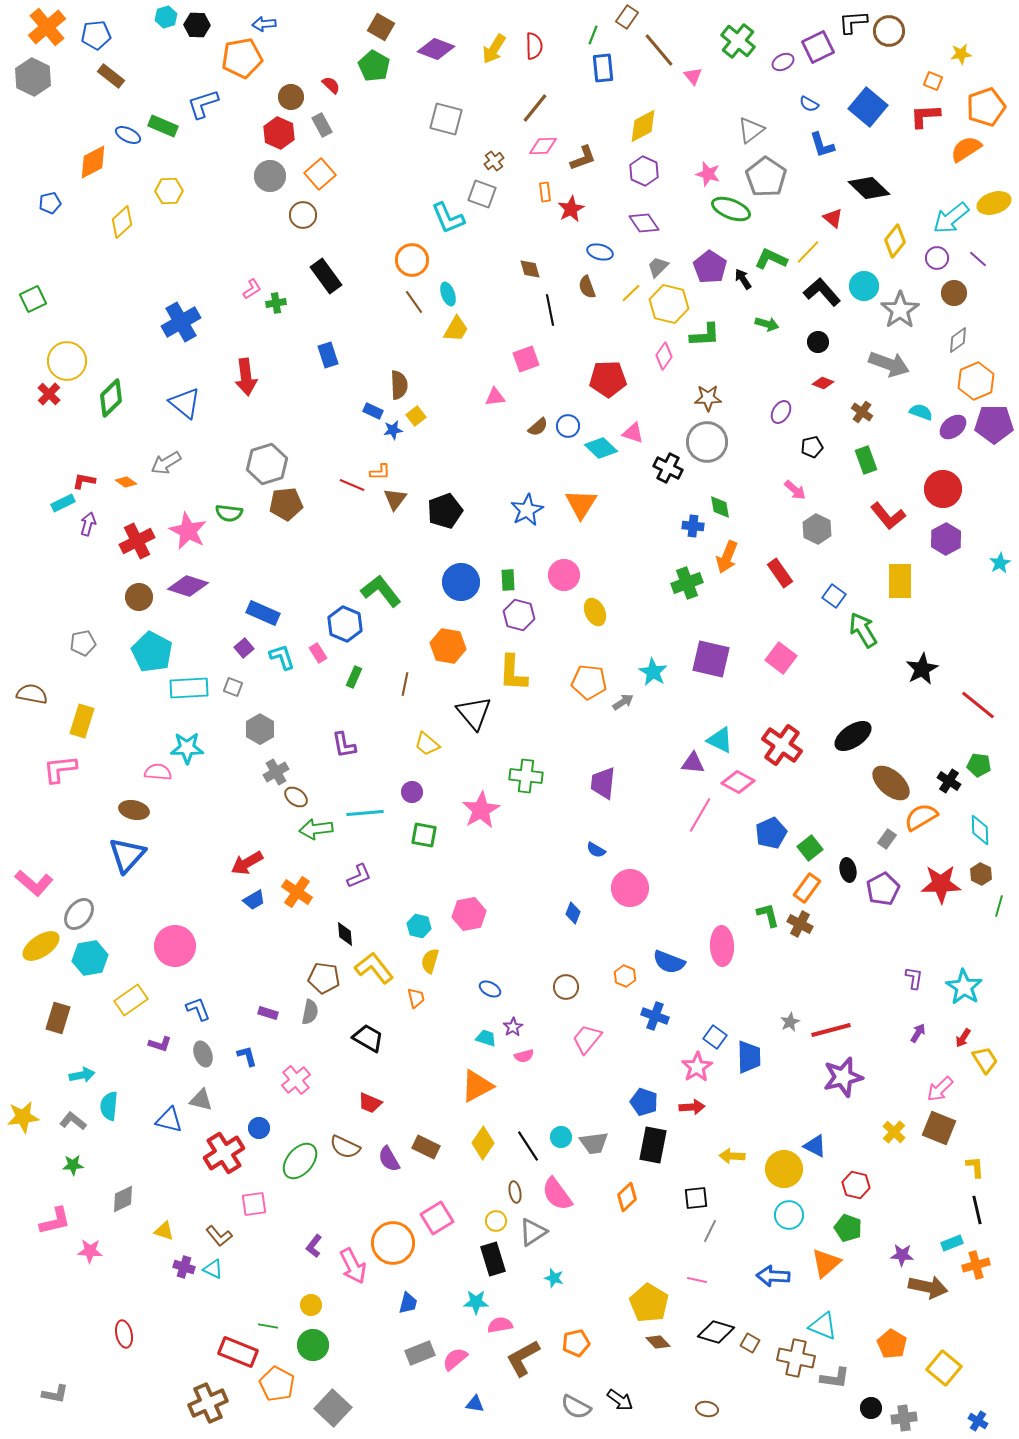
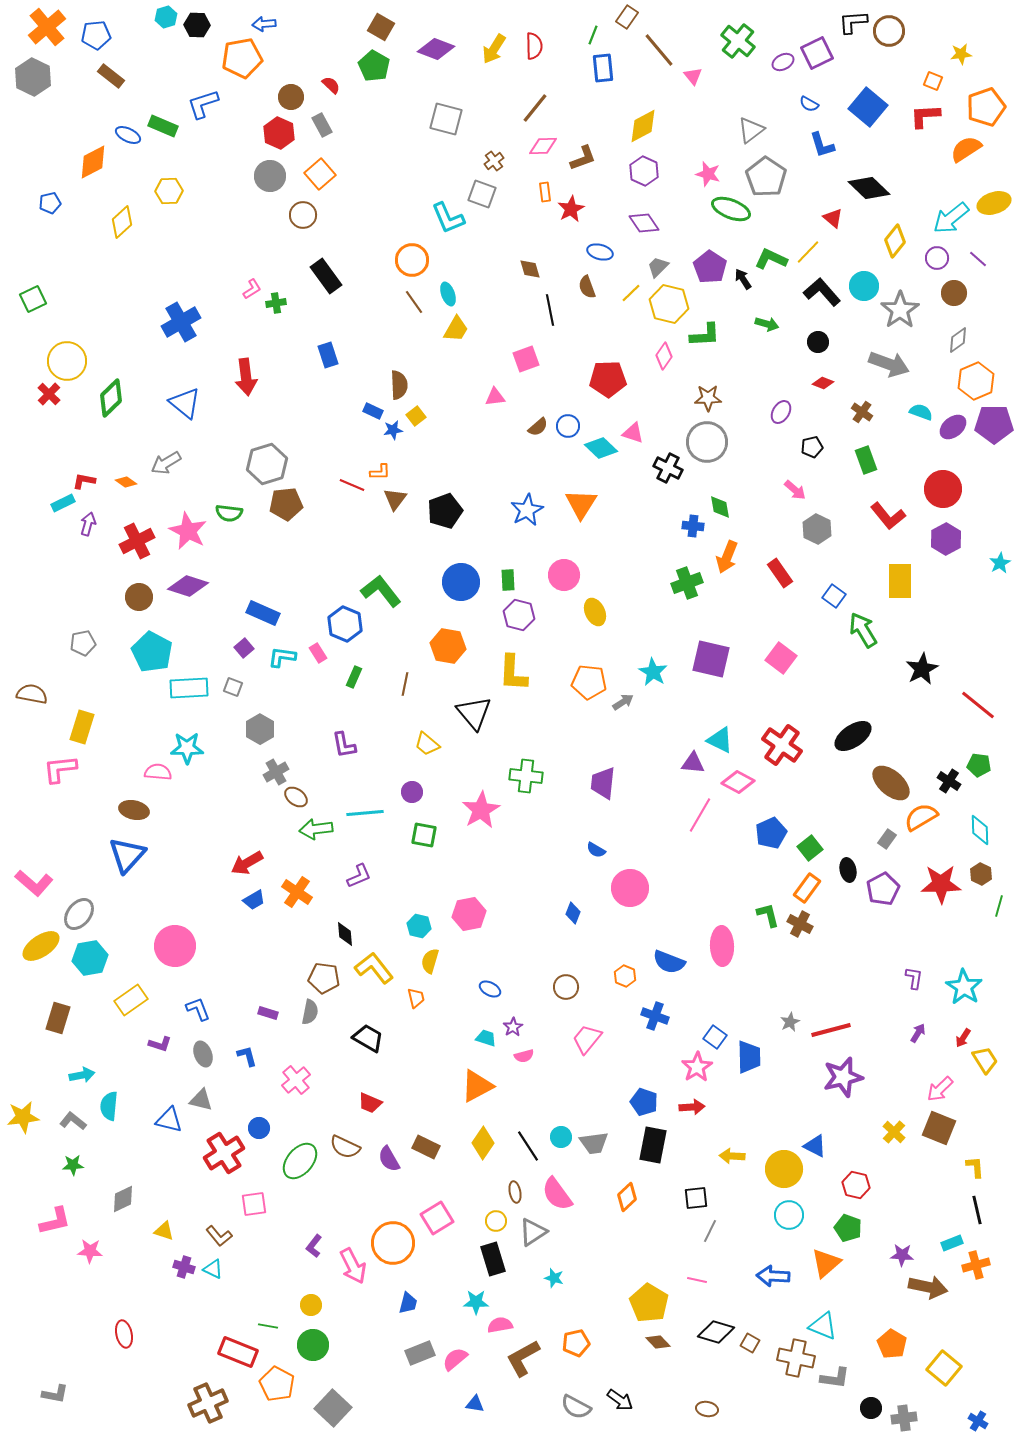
purple square at (818, 47): moved 1 px left, 6 px down
cyan L-shape at (282, 657): rotated 64 degrees counterclockwise
yellow rectangle at (82, 721): moved 6 px down
